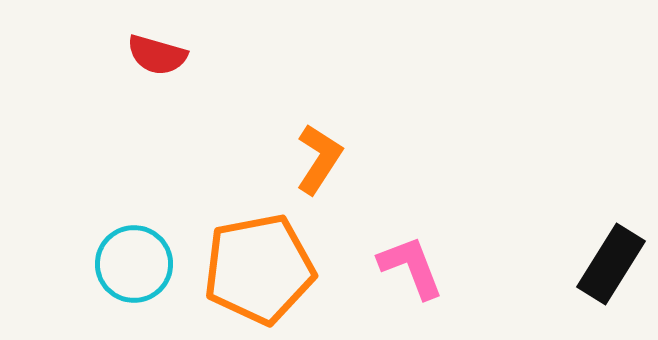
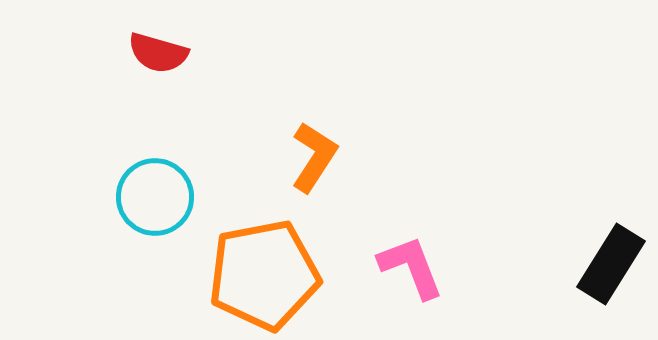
red semicircle: moved 1 px right, 2 px up
orange L-shape: moved 5 px left, 2 px up
cyan circle: moved 21 px right, 67 px up
orange pentagon: moved 5 px right, 6 px down
